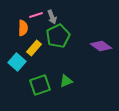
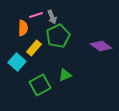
green triangle: moved 1 px left, 6 px up
green square: rotated 10 degrees counterclockwise
